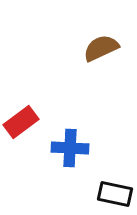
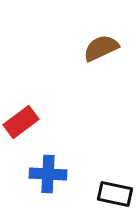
blue cross: moved 22 px left, 26 px down
